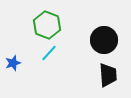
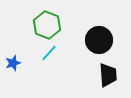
black circle: moved 5 px left
